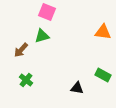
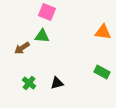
green triangle: rotated 21 degrees clockwise
brown arrow: moved 1 px right, 2 px up; rotated 14 degrees clockwise
green rectangle: moved 1 px left, 3 px up
green cross: moved 3 px right, 3 px down
black triangle: moved 20 px left, 5 px up; rotated 24 degrees counterclockwise
